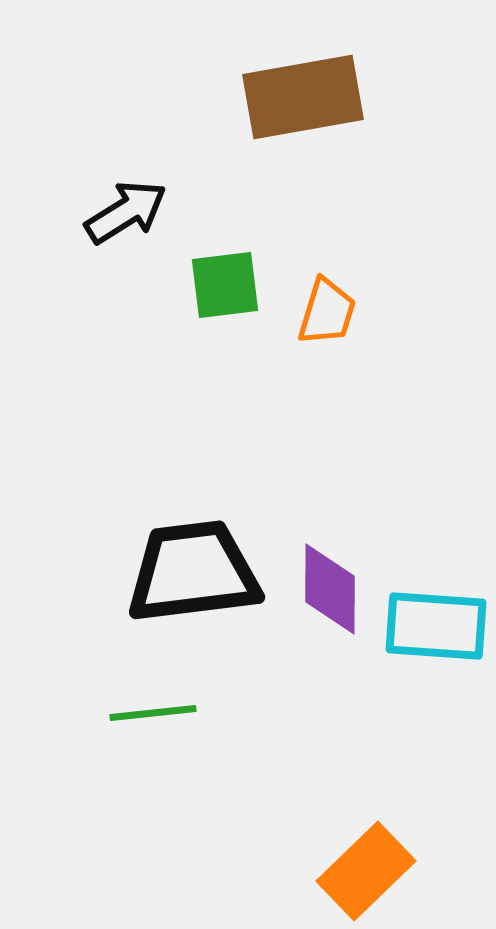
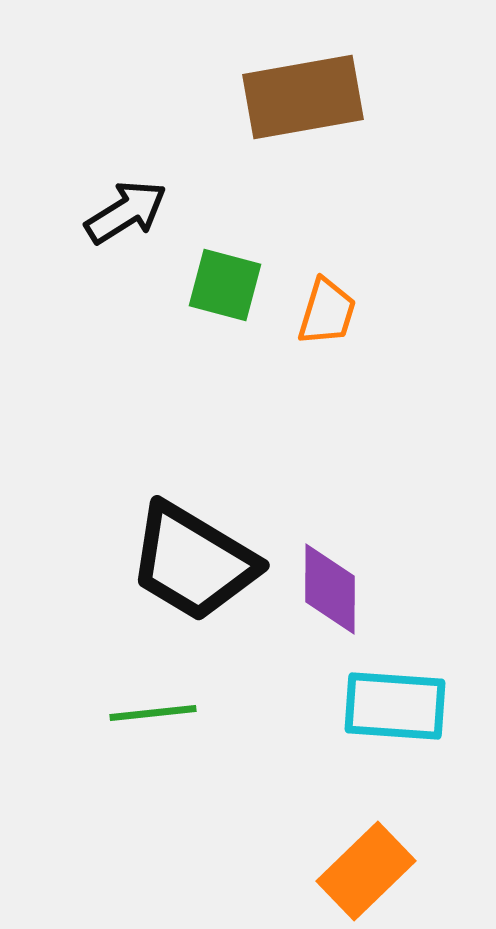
green square: rotated 22 degrees clockwise
black trapezoid: moved 10 px up; rotated 142 degrees counterclockwise
cyan rectangle: moved 41 px left, 80 px down
